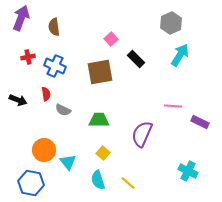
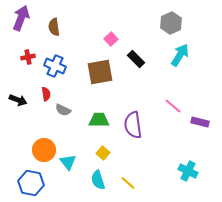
pink line: rotated 36 degrees clockwise
purple rectangle: rotated 12 degrees counterclockwise
purple semicircle: moved 9 px left, 9 px up; rotated 32 degrees counterclockwise
